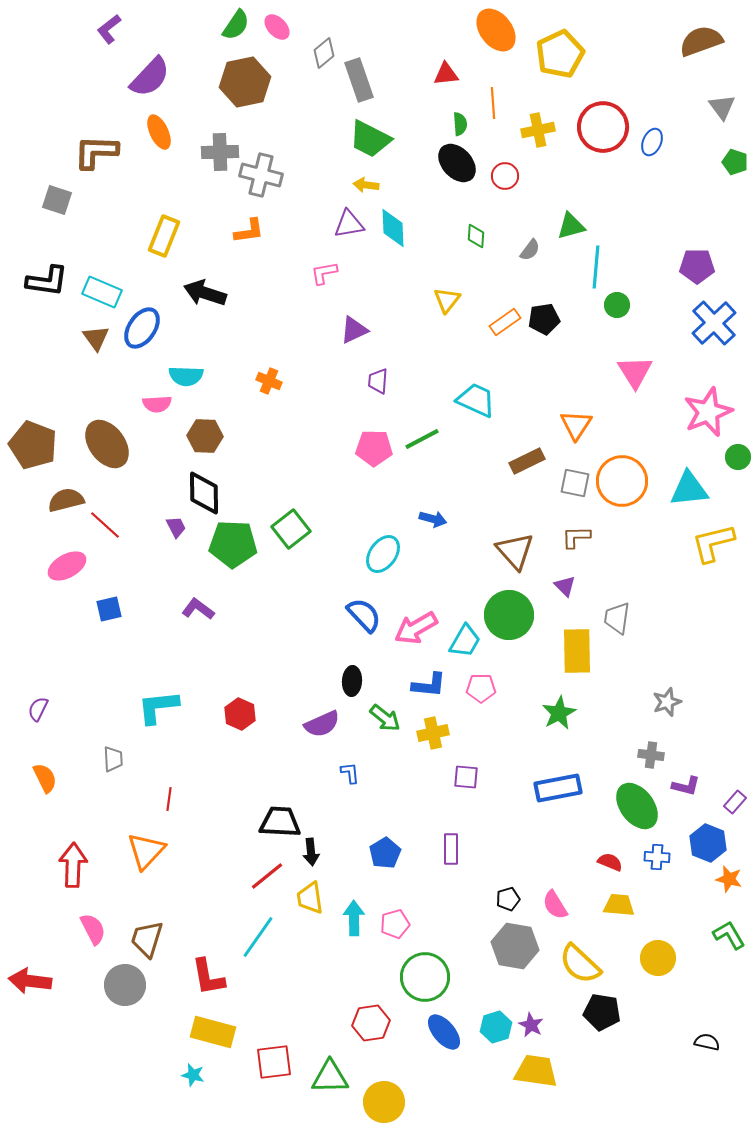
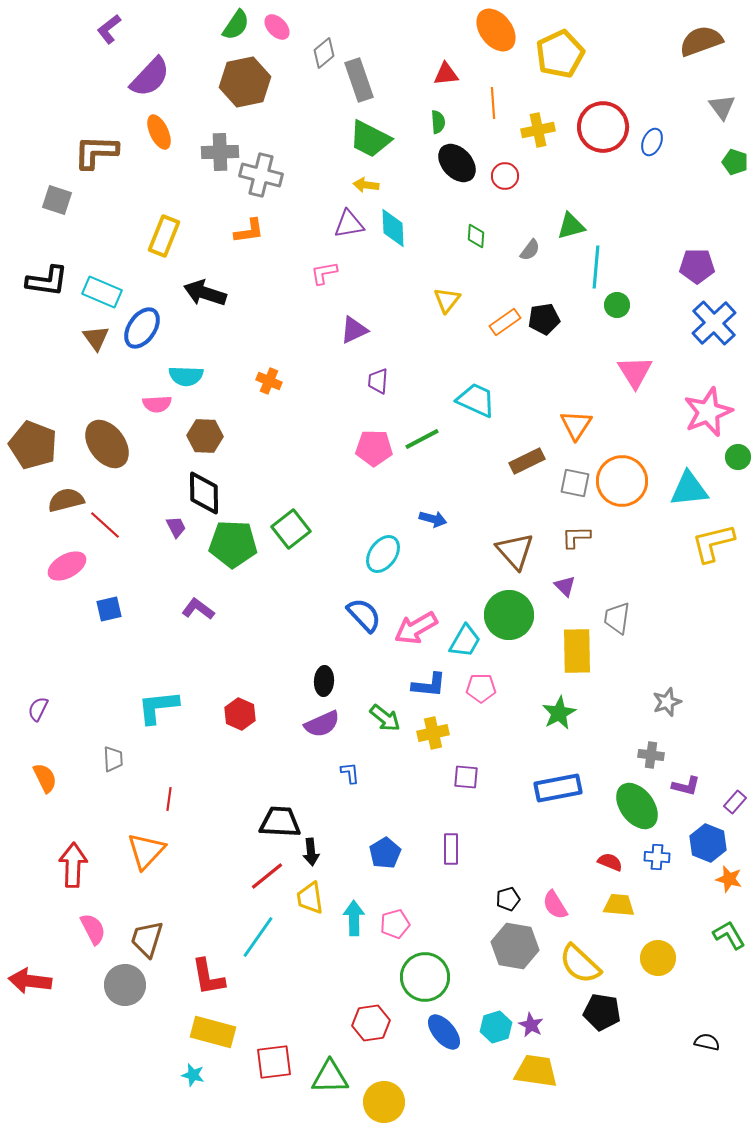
green semicircle at (460, 124): moved 22 px left, 2 px up
black ellipse at (352, 681): moved 28 px left
